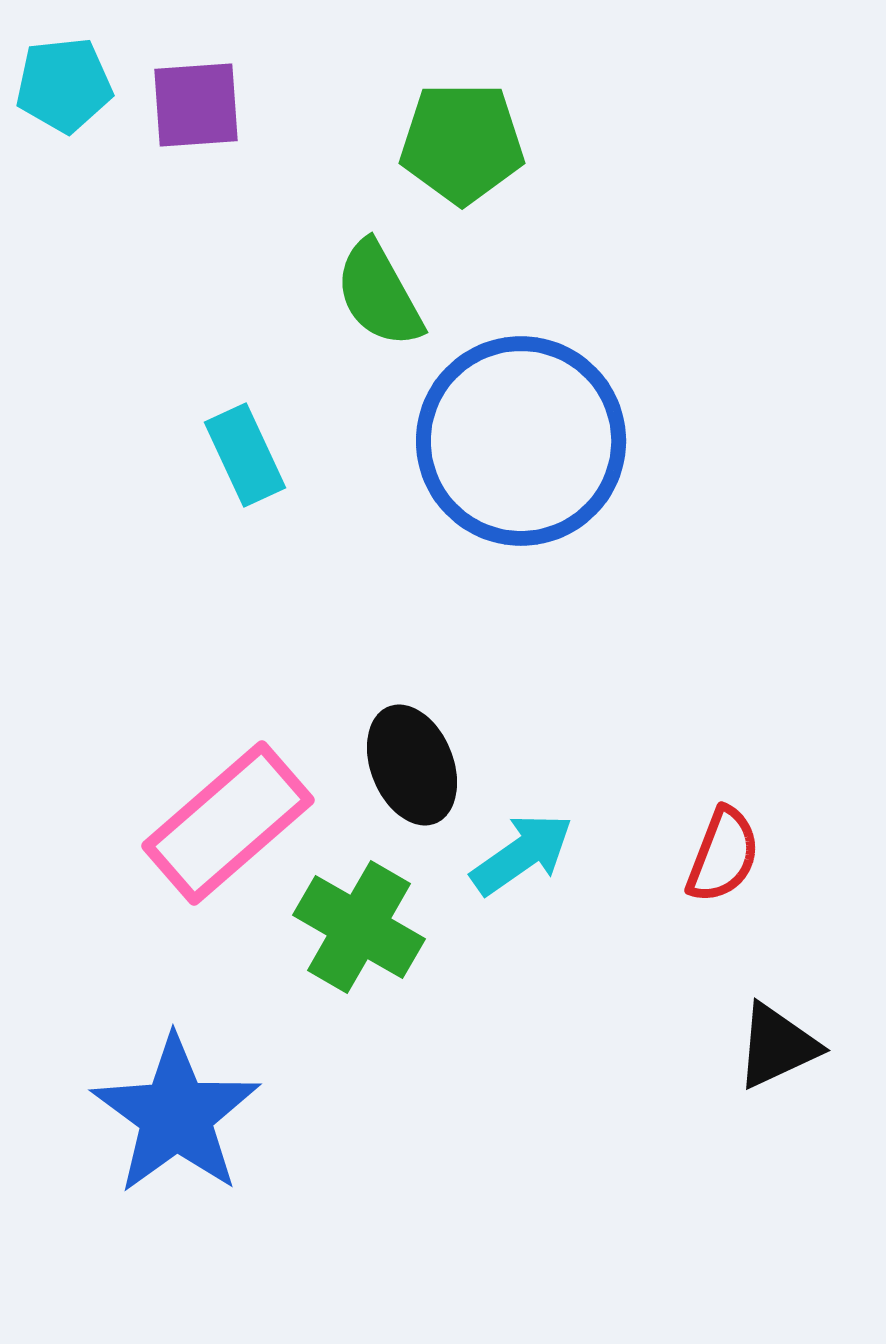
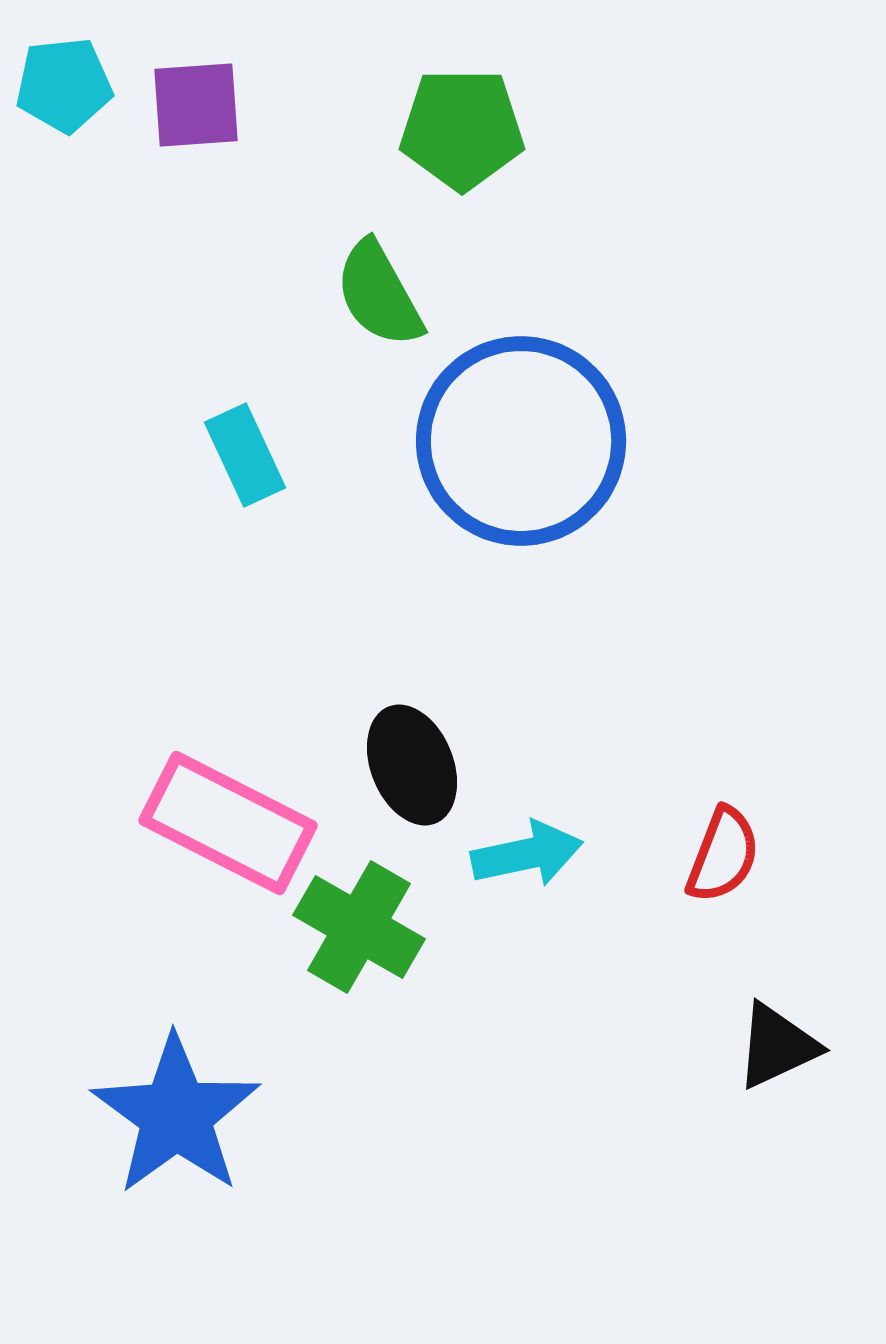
green pentagon: moved 14 px up
pink rectangle: rotated 68 degrees clockwise
cyan arrow: moved 5 px right; rotated 23 degrees clockwise
